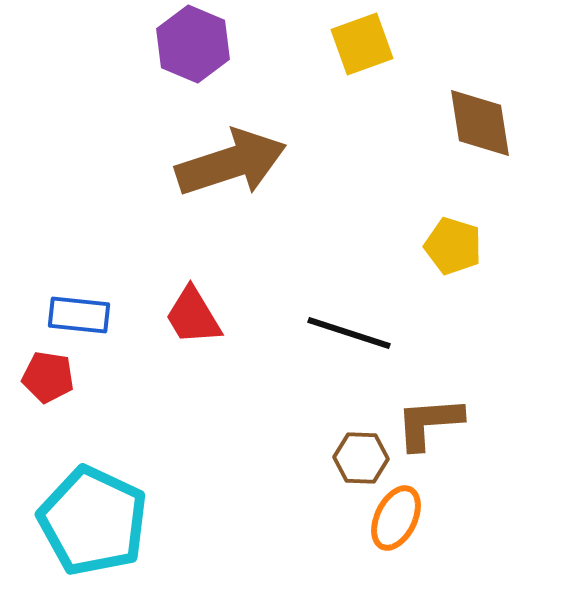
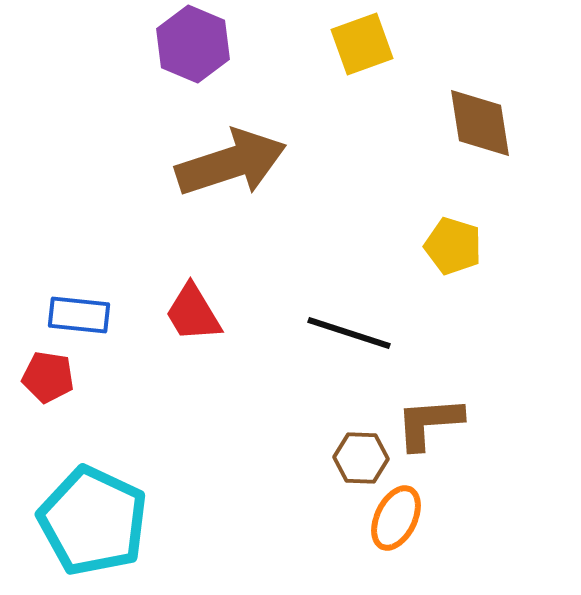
red trapezoid: moved 3 px up
